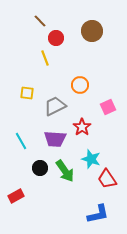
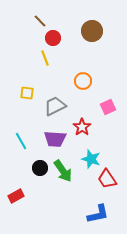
red circle: moved 3 px left
orange circle: moved 3 px right, 4 px up
green arrow: moved 2 px left
